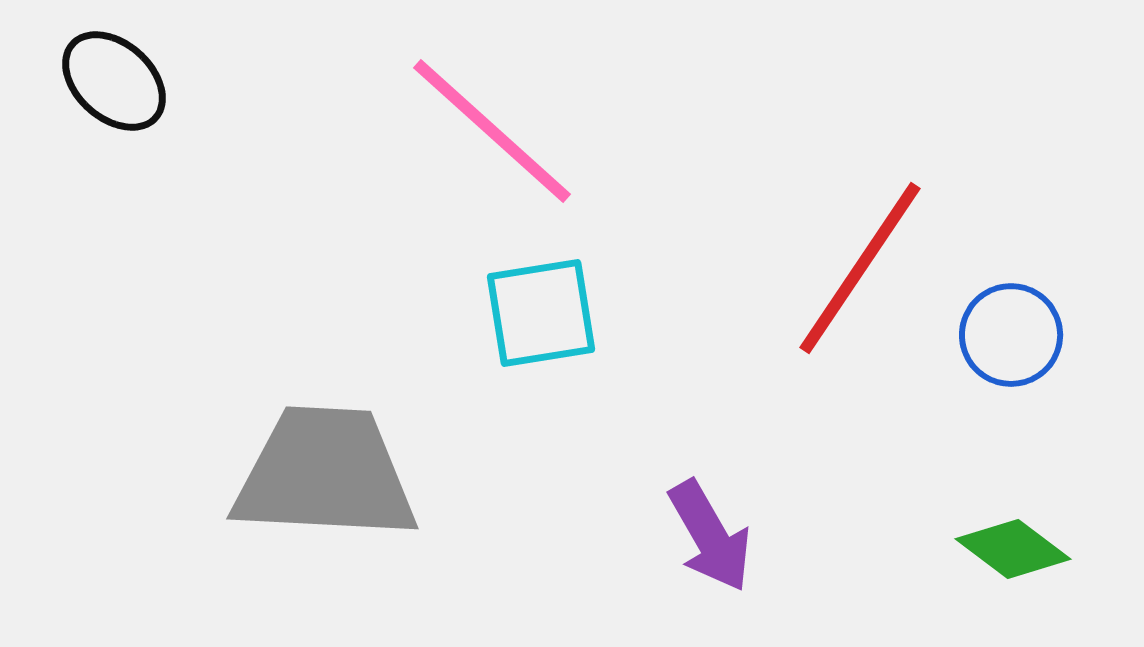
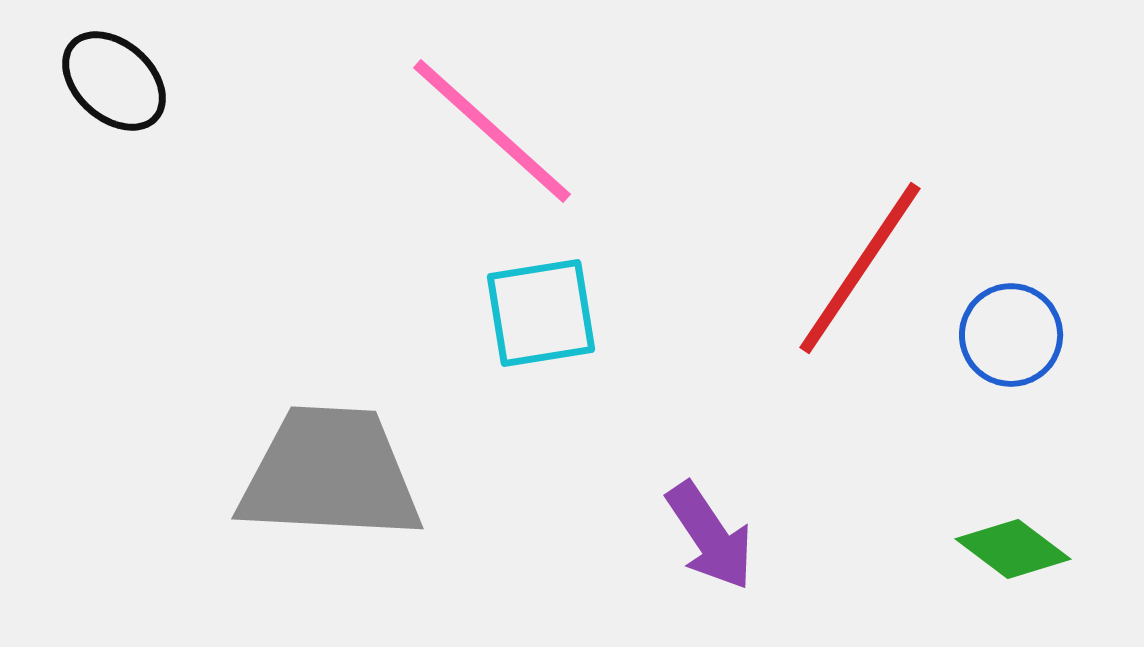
gray trapezoid: moved 5 px right
purple arrow: rotated 4 degrees counterclockwise
